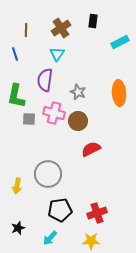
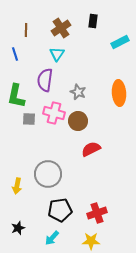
cyan arrow: moved 2 px right
